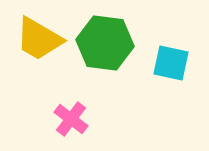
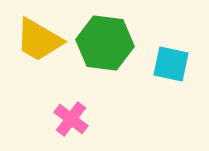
yellow trapezoid: moved 1 px down
cyan square: moved 1 px down
